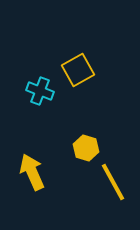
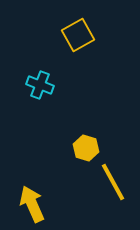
yellow square: moved 35 px up
cyan cross: moved 6 px up
yellow arrow: moved 32 px down
